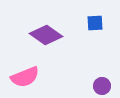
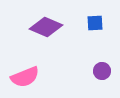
purple diamond: moved 8 px up; rotated 12 degrees counterclockwise
purple circle: moved 15 px up
